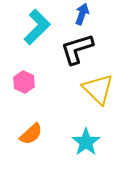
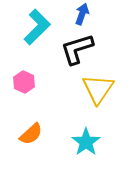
yellow triangle: rotated 20 degrees clockwise
